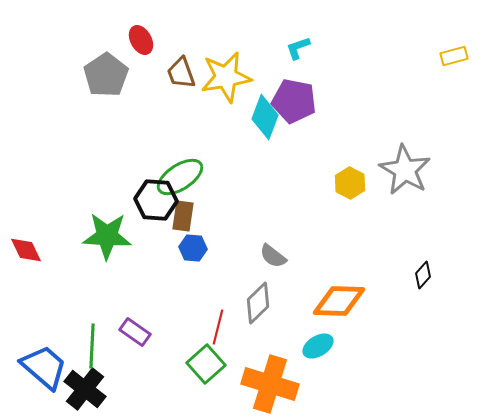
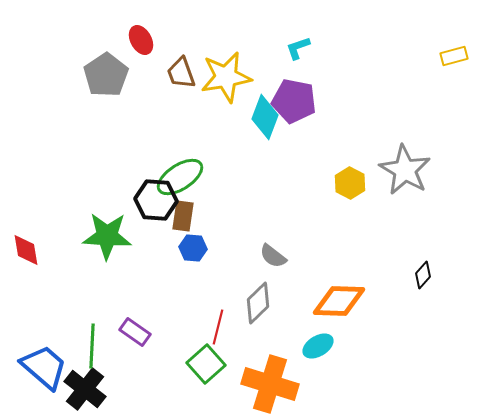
red diamond: rotated 16 degrees clockwise
